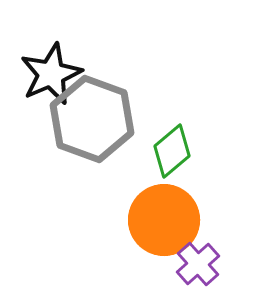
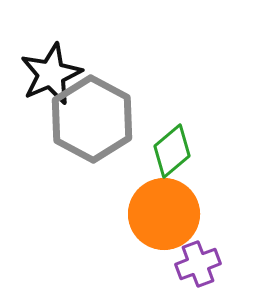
gray hexagon: rotated 8 degrees clockwise
orange circle: moved 6 px up
purple cross: rotated 21 degrees clockwise
